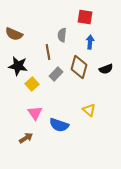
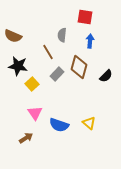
brown semicircle: moved 1 px left, 2 px down
blue arrow: moved 1 px up
brown line: rotated 21 degrees counterclockwise
black semicircle: moved 7 px down; rotated 24 degrees counterclockwise
gray rectangle: moved 1 px right
yellow triangle: moved 13 px down
